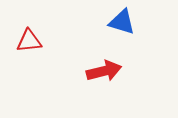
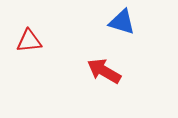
red arrow: rotated 136 degrees counterclockwise
